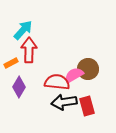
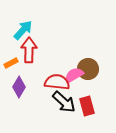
black arrow: rotated 130 degrees counterclockwise
